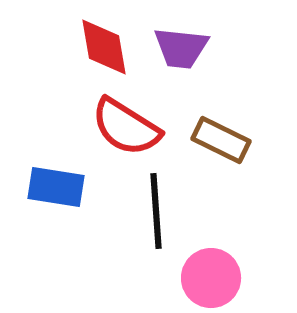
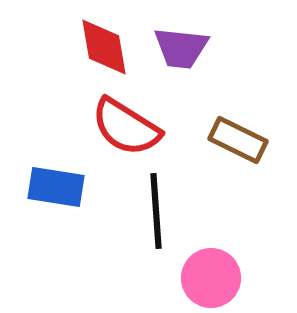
brown rectangle: moved 17 px right
